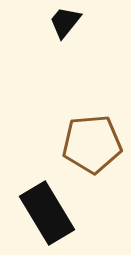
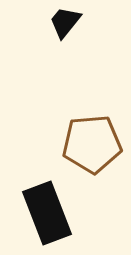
black rectangle: rotated 10 degrees clockwise
